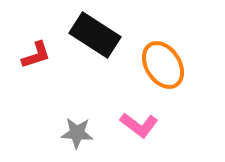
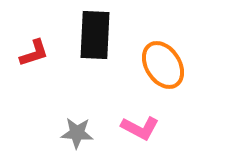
black rectangle: rotated 60 degrees clockwise
red L-shape: moved 2 px left, 2 px up
pink L-shape: moved 1 px right, 3 px down; rotated 9 degrees counterclockwise
